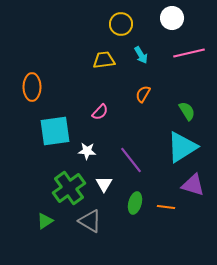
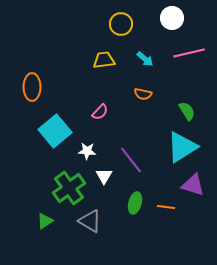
cyan arrow: moved 4 px right, 4 px down; rotated 18 degrees counterclockwise
orange semicircle: rotated 108 degrees counterclockwise
cyan square: rotated 32 degrees counterclockwise
white triangle: moved 8 px up
